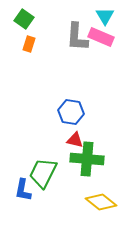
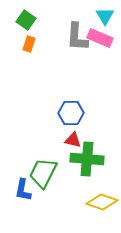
green square: moved 2 px right, 1 px down
pink rectangle: moved 1 px left, 1 px down
blue hexagon: moved 1 px down; rotated 10 degrees counterclockwise
red triangle: moved 2 px left
yellow diamond: moved 1 px right; rotated 20 degrees counterclockwise
